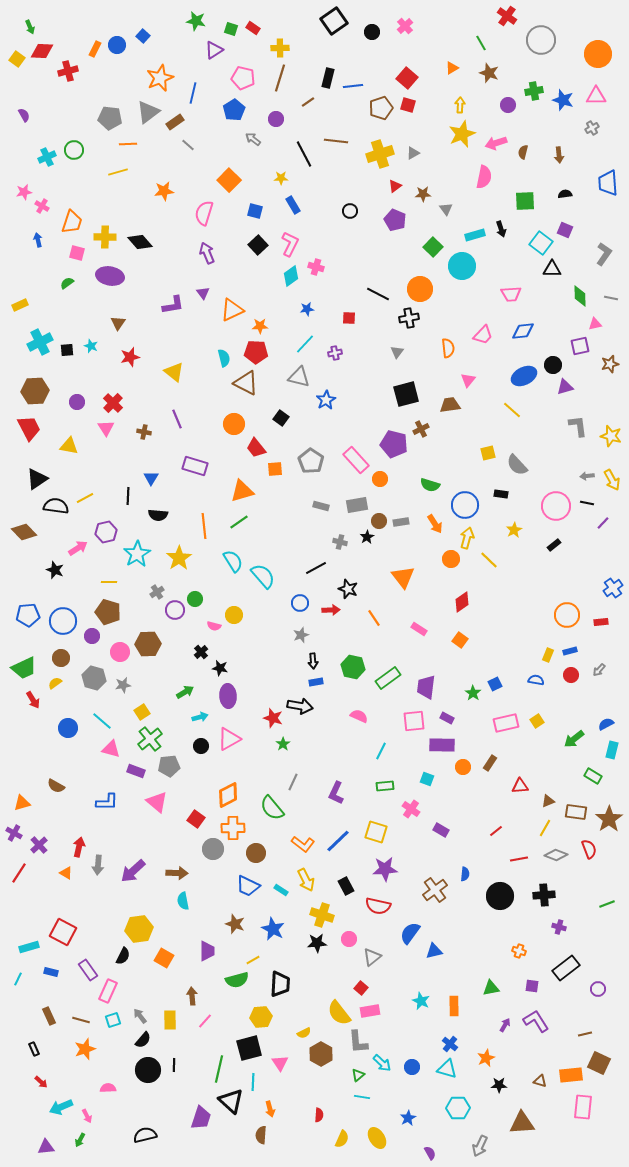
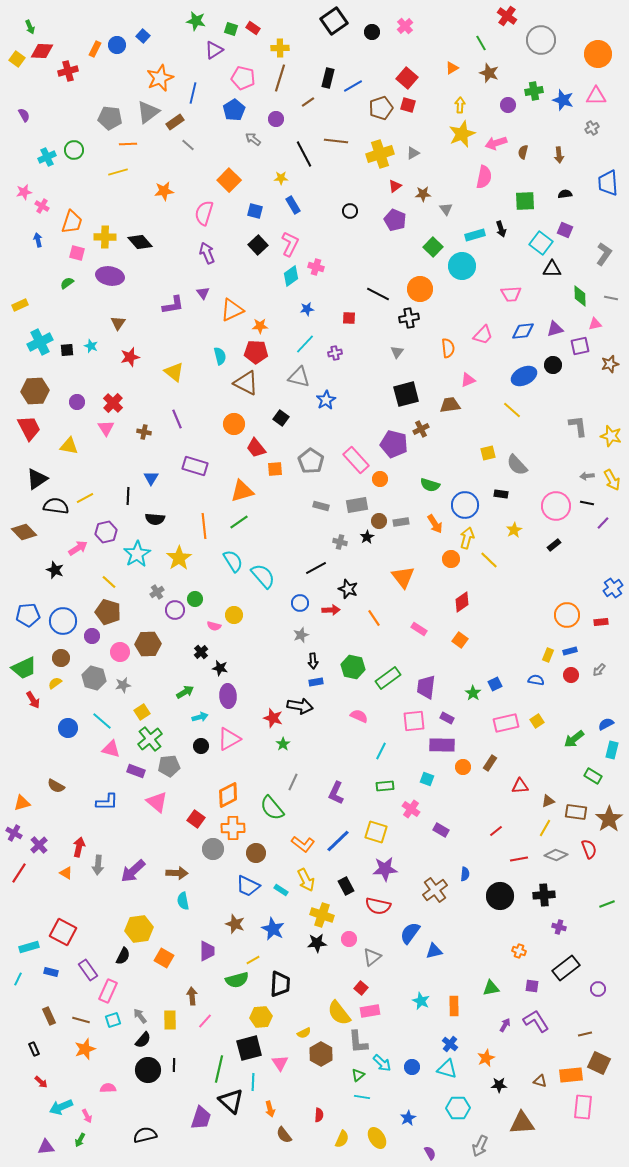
blue line at (353, 86): rotated 24 degrees counterclockwise
cyan semicircle at (224, 358): moved 4 px left, 2 px up
pink triangle at (468, 380): rotated 28 degrees clockwise
purple triangle at (565, 387): moved 10 px left, 58 px up
black semicircle at (158, 515): moved 3 px left, 4 px down
yellow line at (109, 582): rotated 42 degrees clockwise
brown semicircle at (261, 1135): moved 23 px right; rotated 42 degrees counterclockwise
